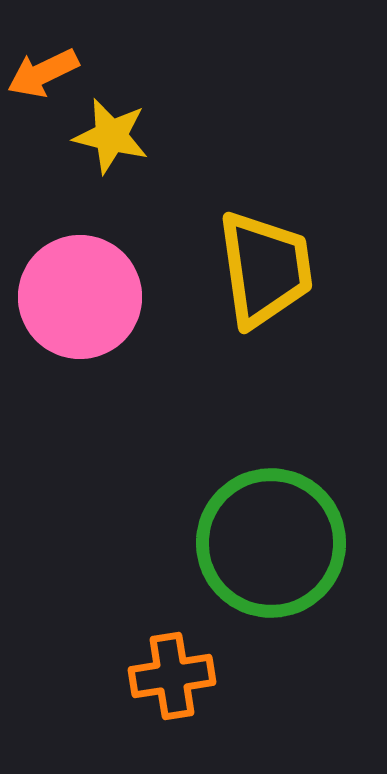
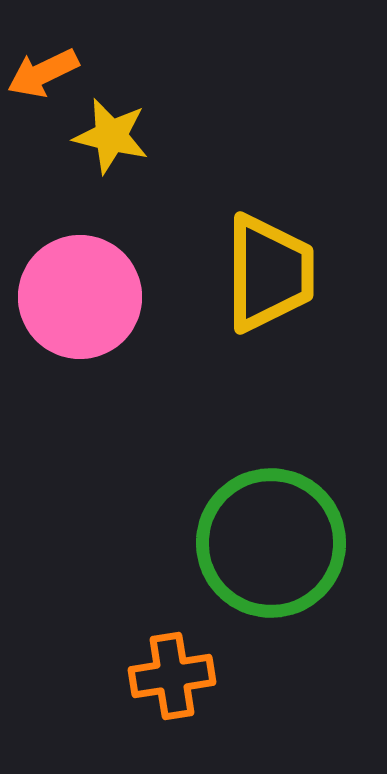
yellow trapezoid: moved 4 px right, 4 px down; rotated 8 degrees clockwise
